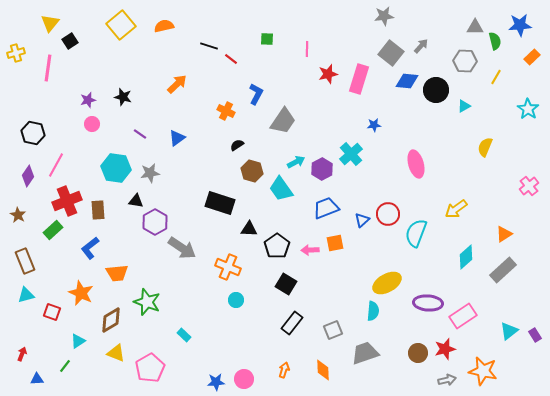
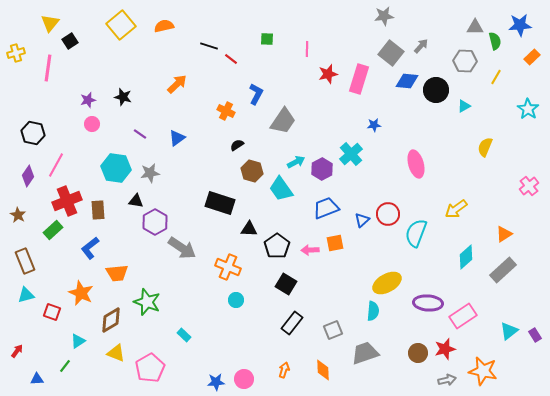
red arrow at (22, 354): moved 5 px left, 3 px up; rotated 16 degrees clockwise
